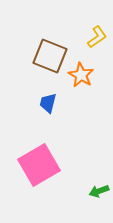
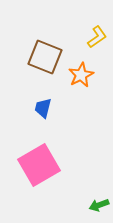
brown square: moved 5 px left, 1 px down
orange star: rotated 15 degrees clockwise
blue trapezoid: moved 5 px left, 5 px down
green arrow: moved 14 px down
